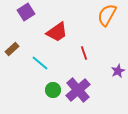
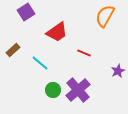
orange semicircle: moved 2 px left, 1 px down
brown rectangle: moved 1 px right, 1 px down
red line: rotated 48 degrees counterclockwise
